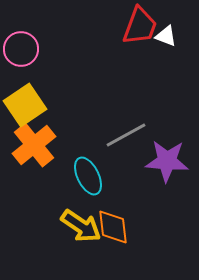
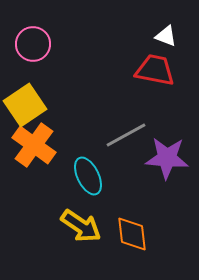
red trapezoid: moved 15 px right, 44 px down; rotated 99 degrees counterclockwise
pink circle: moved 12 px right, 5 px up
orange cross: rotated 15 degrees counterclockwise
purple star: moved 3 px up
orange diamond: moved 19 px right, 7 px down
